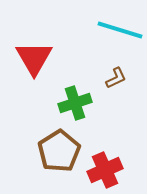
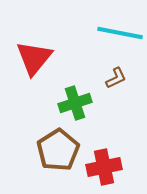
cyan line: moved 3 px down; rotated 6 degrees counterclockwise
red triangle: rotated 9 degrees clockwise
brown pentagon: moved 1 px left, 1 px up
red cross: moved 1 px left, 3 px up; rotated 12 degrees clockwise
